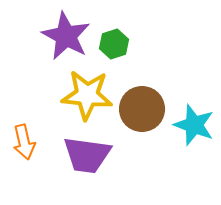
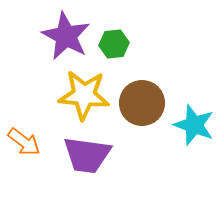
green hexagon: rotated 12 degrees clockwise
yellow star: moved 3 px left
brown circle: moved 6 px up
orange arrow: rotated 40 degrees counterclockwise
